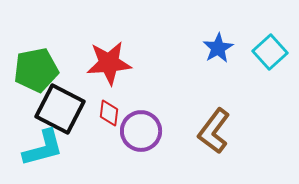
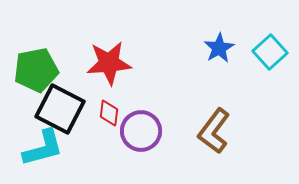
blue star: moved 1 px right
